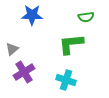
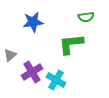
blue star: moved 1 px right, 7 px down; rotated 10 degrees counterclockwise
gray triangle: moved 2 px left, 6 px down
purple cross: moved 8 px right
cyan cross: moved 10 px left; rotated 12 degrees clockwise
